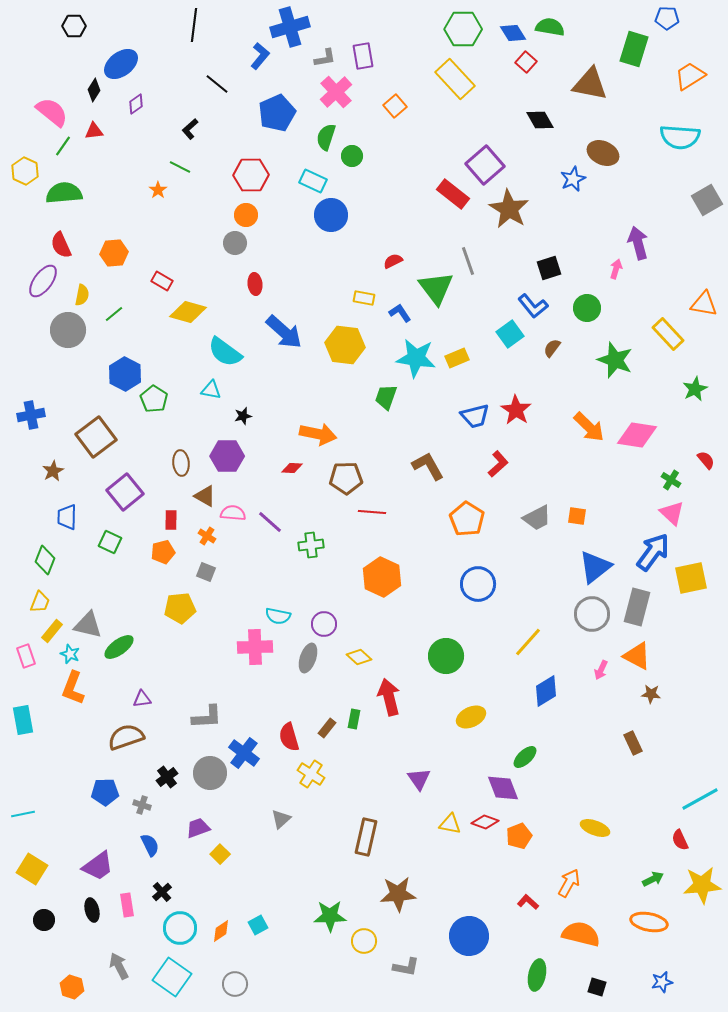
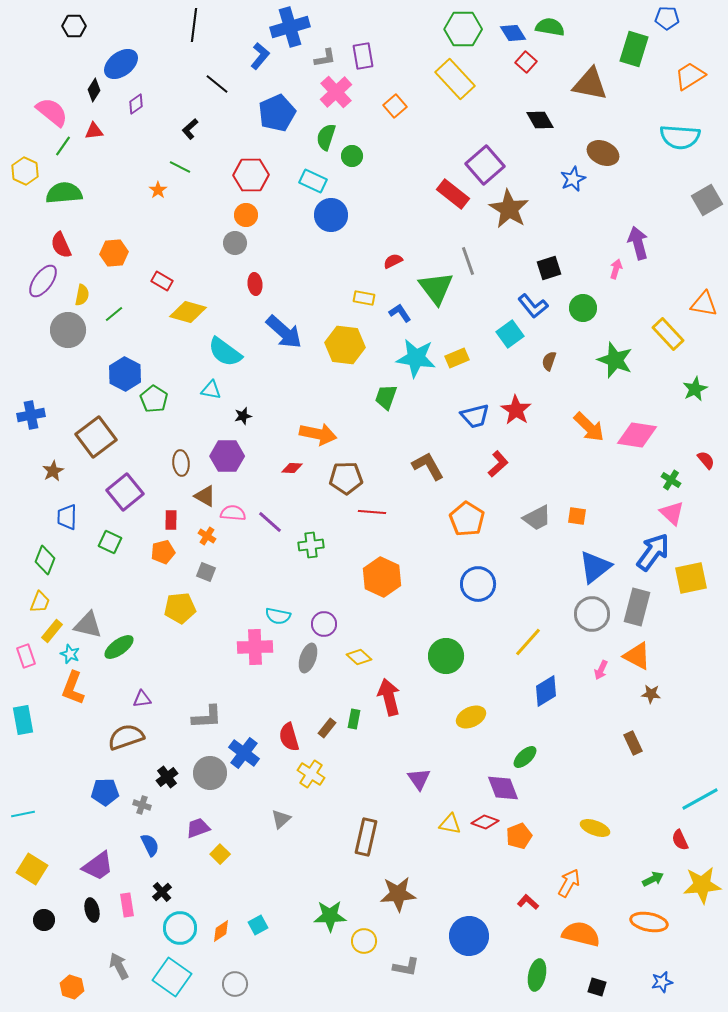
green circle at (587, 308): moved 4 px left
brown semicircle at (552, 348): moved 3 px left, 13 px down; rotated 18 degrees counterclockwise
